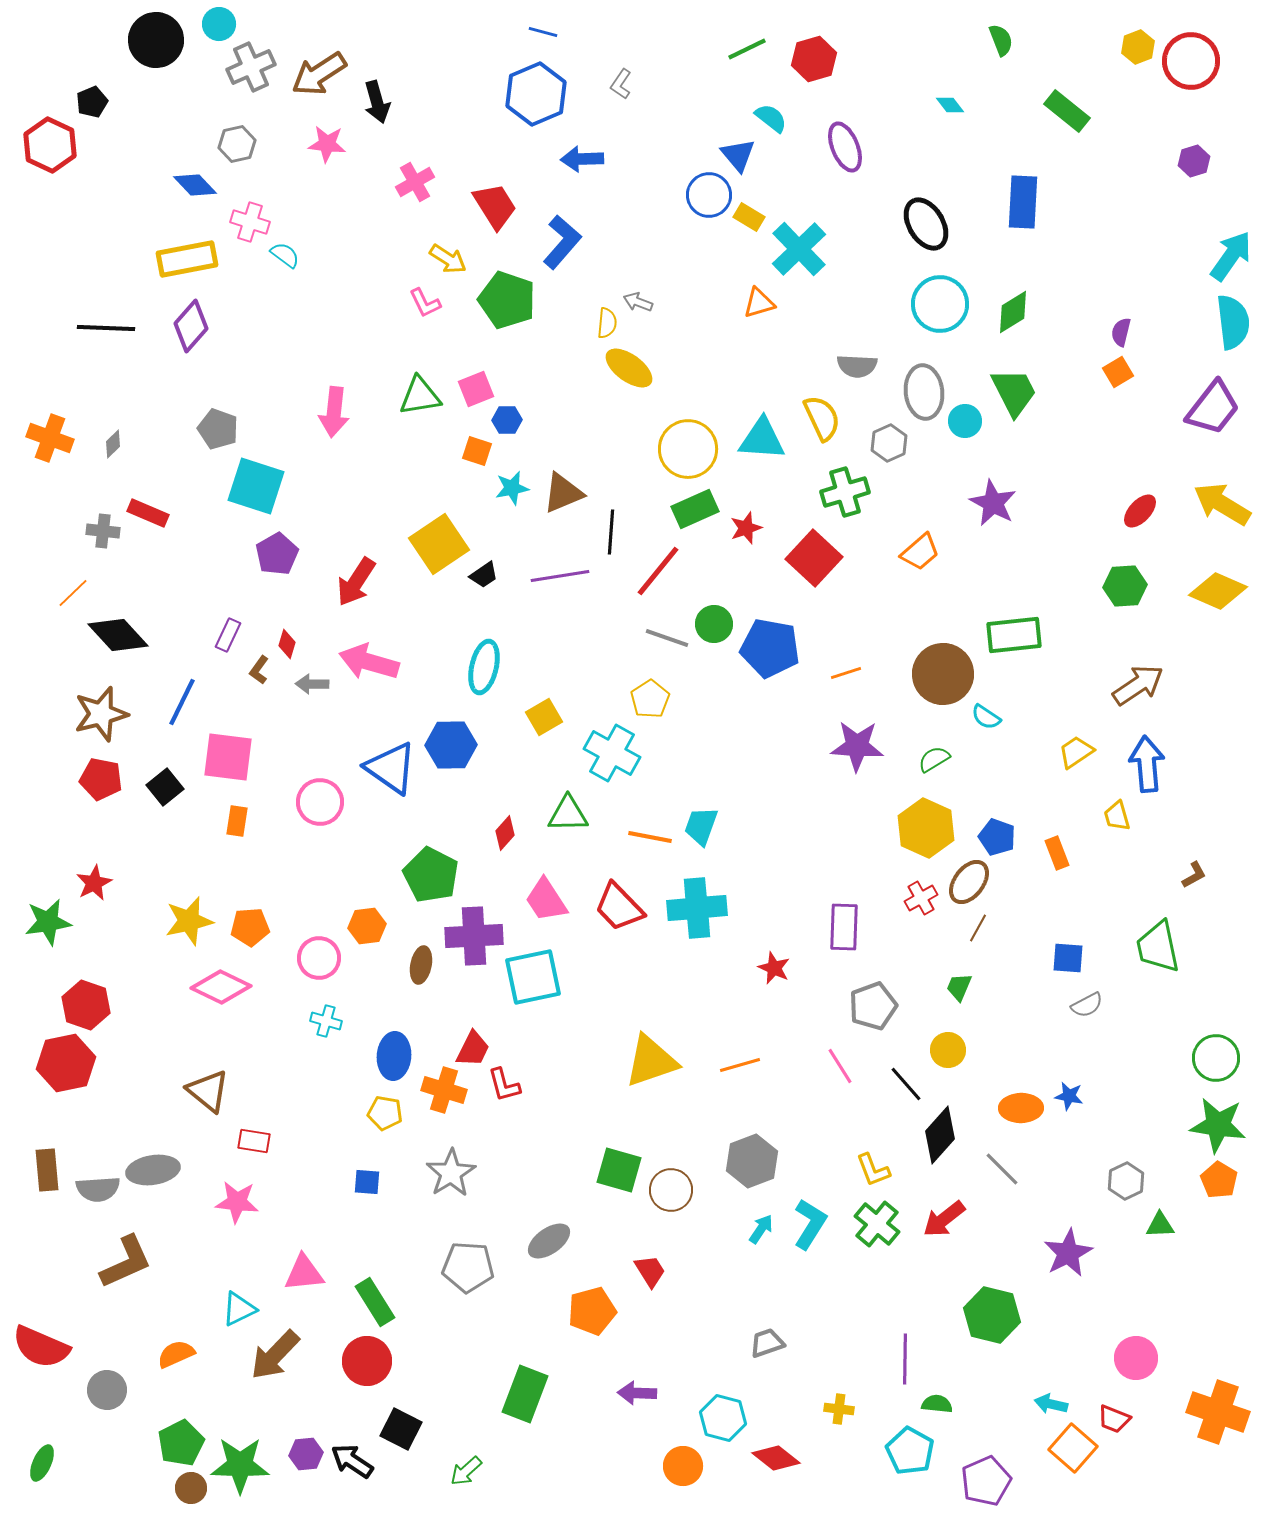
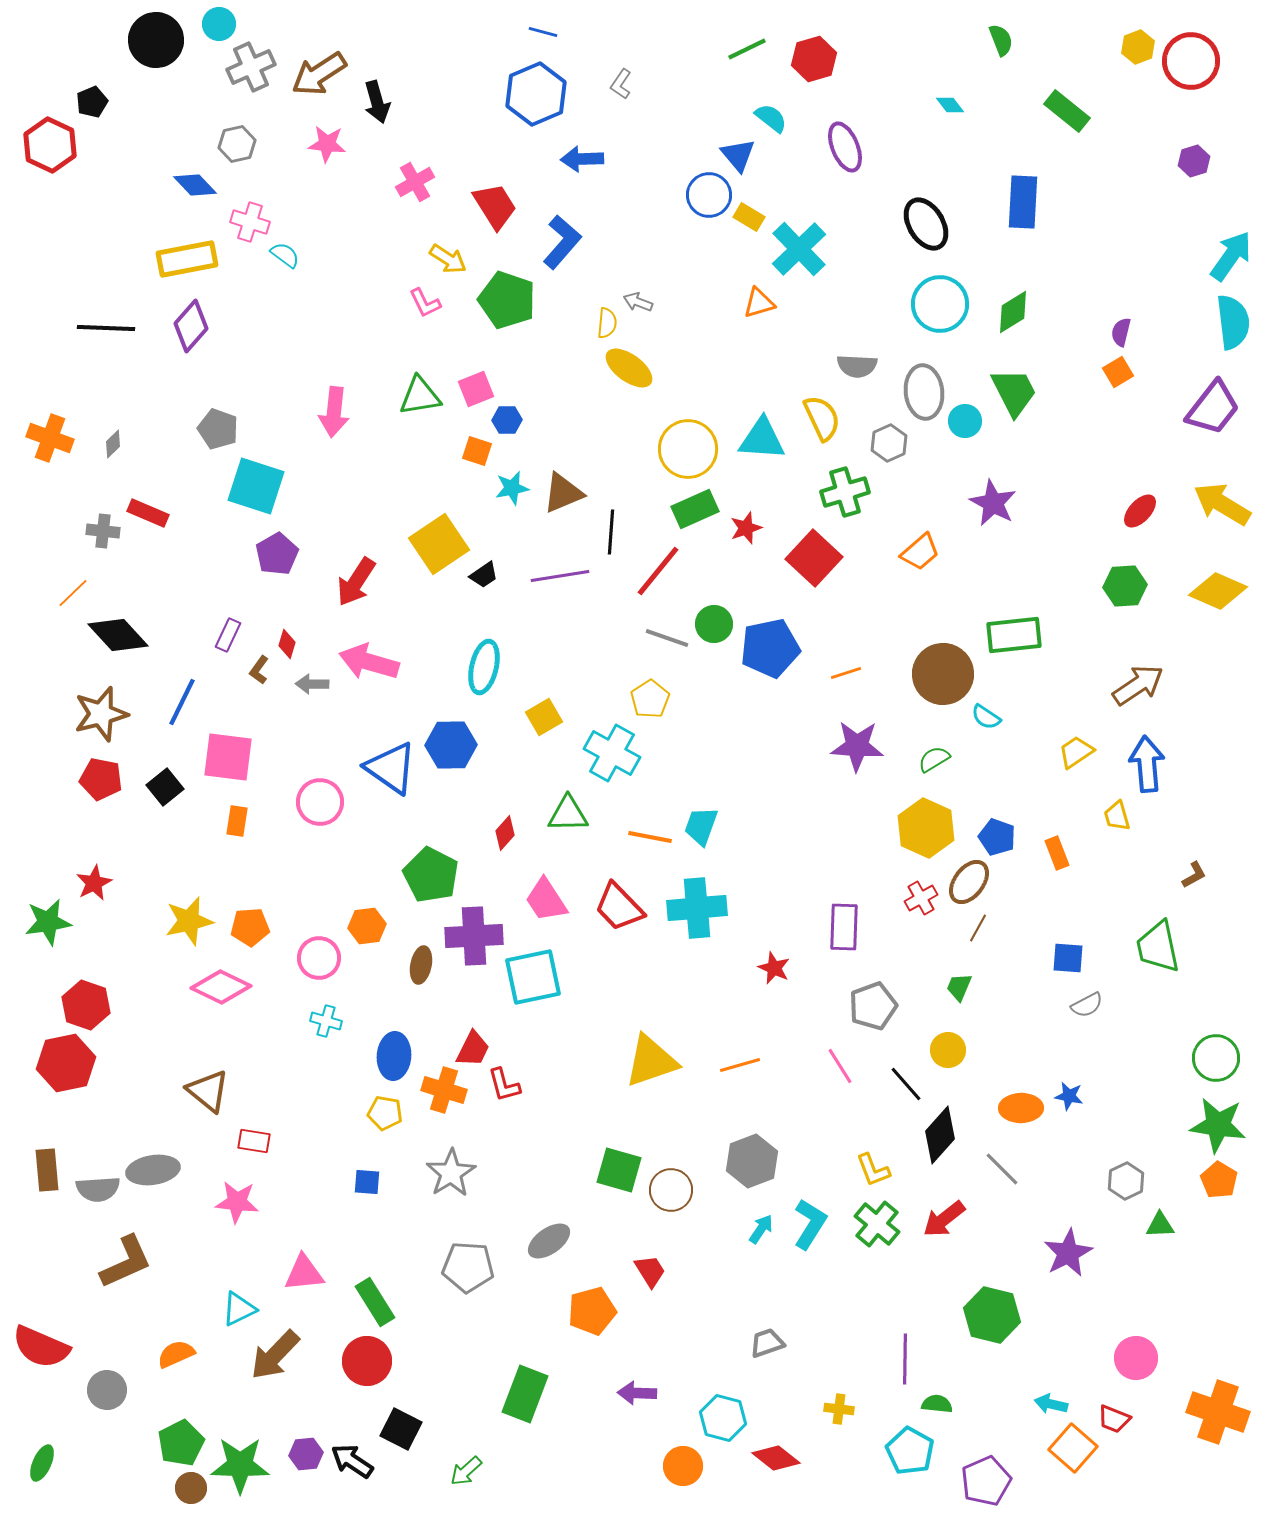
blue pentagon at (770, 648): rotated 22 degrees counterclockwise
